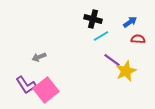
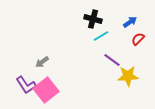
red semicircle: rotated 48 degrees counterclockwise
gray arrow: moved 3 px right, 5 px down; rotated 16 degrees counterclockwise
yellow star: moved 2 px right, 5 px down; rotated 20 degrees clockwise
